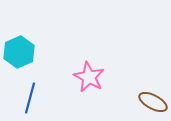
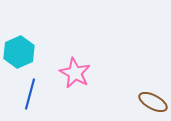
pink star: moved 14 px left, 4 px up
blue line: moved 4 px up
